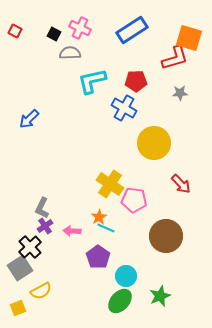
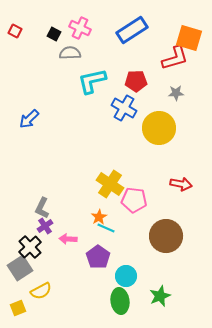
gray star: moved 4 px left
yellow circle: moved 5 px right, 15 px up
red arrow: rotated 35 degrees counterclockwise
pink arrow: moved 4 px left, 8 px down
green ellipse: rotated 50 degrees counterclockwise
